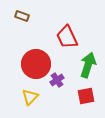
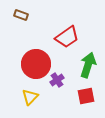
brown rectangle: moved 1 px left, 1 px up
red trapezoid: rotated 100 degrees counterclockwise
